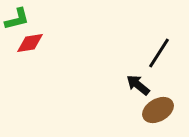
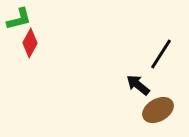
green L-shape: moved 2 px right
red diamond: rotated 52 degrees counterclockwise
black line: moved 2 px right, 1 px down
